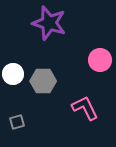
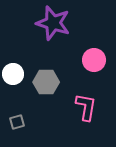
purple star: moved 4 px right
pink circle: moved 6 px left
gray hexagon: moved 3 px right, 1 px down
pink L-shape: moved 1 px right, 1 px up; rotated 36 degrees clockwise
